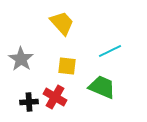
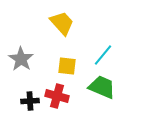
cyan line: moved 7 px left, 4 px down; rotated 25 degrees counterclockwise
red cross: moved 2 px right, 1 px up; rotated 15 degrees counterclockwise
black cross: moved 1 px right, 1 px up
